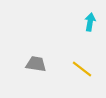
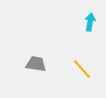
yellow line: rotated 10 degrees clockwise
